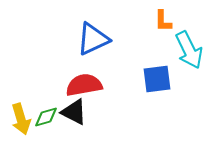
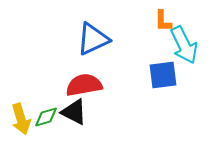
cyan arrow: moved 5 px left, 5 px up
blue square: moved 6 px right, 4 px up
